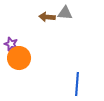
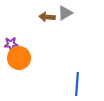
gray triangle: rotated 35 degrees counterclockwise
purple star: rotated 24 degrees counterclockwise
